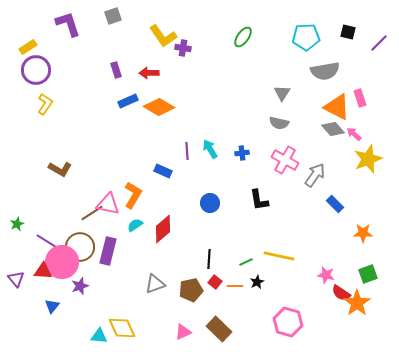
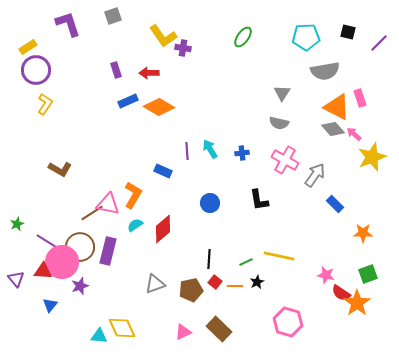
yellow star at (368, 159): moved 4 px right, 2 px up
blue triangle at (52, 306): moved 2 px left, 1 px up
